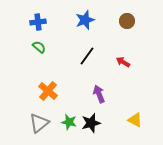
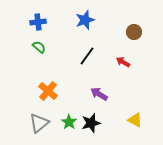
brown circle: moved 7 px right, 11 px down
purple arrow: rotated 36 degrees counterclockwise
green star: rotated 21 degrees clockwise
